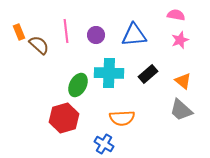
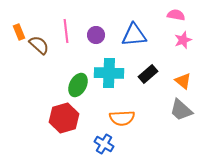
pink star: moved 3 px right
